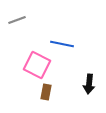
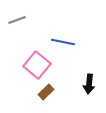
blue line: moved 1 px right, 2 px up
pink square: rotated 12 degrees clockwise
brown rectangle: rotated 35 degrees clockwise
